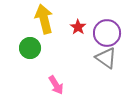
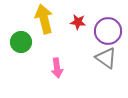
red star: moved 5 px up; rotated 28 degrees counterclockwise
purple circle: moved 1 px right, 2 px up
green circle: moved 9 px left, 6 px up
pink arrow: moved 1 px right, 17 px up; rotated 24 degrees clockwise
